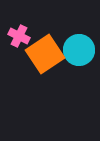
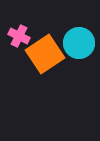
cyan circle: moved 7 px up
